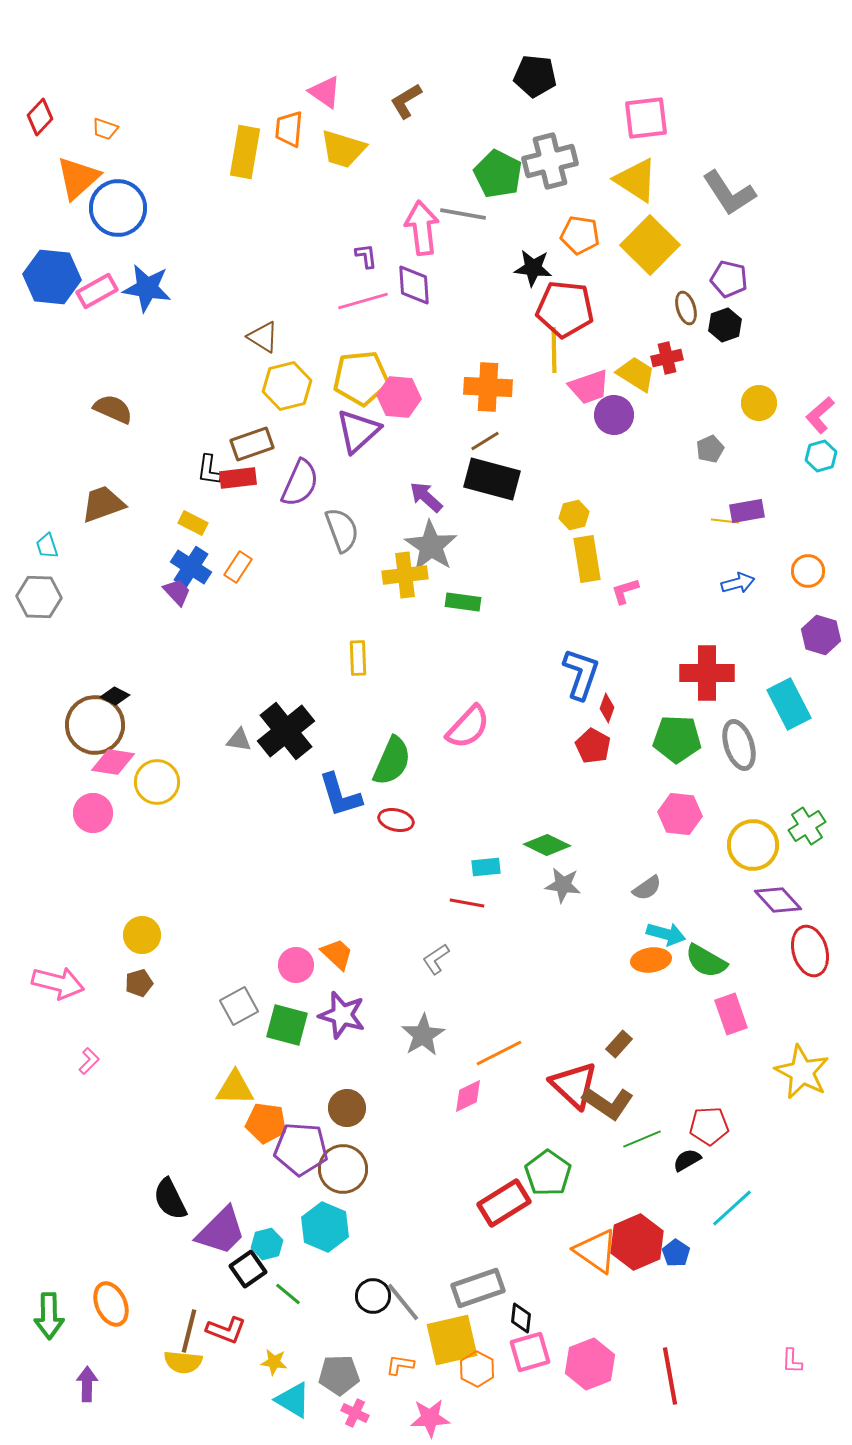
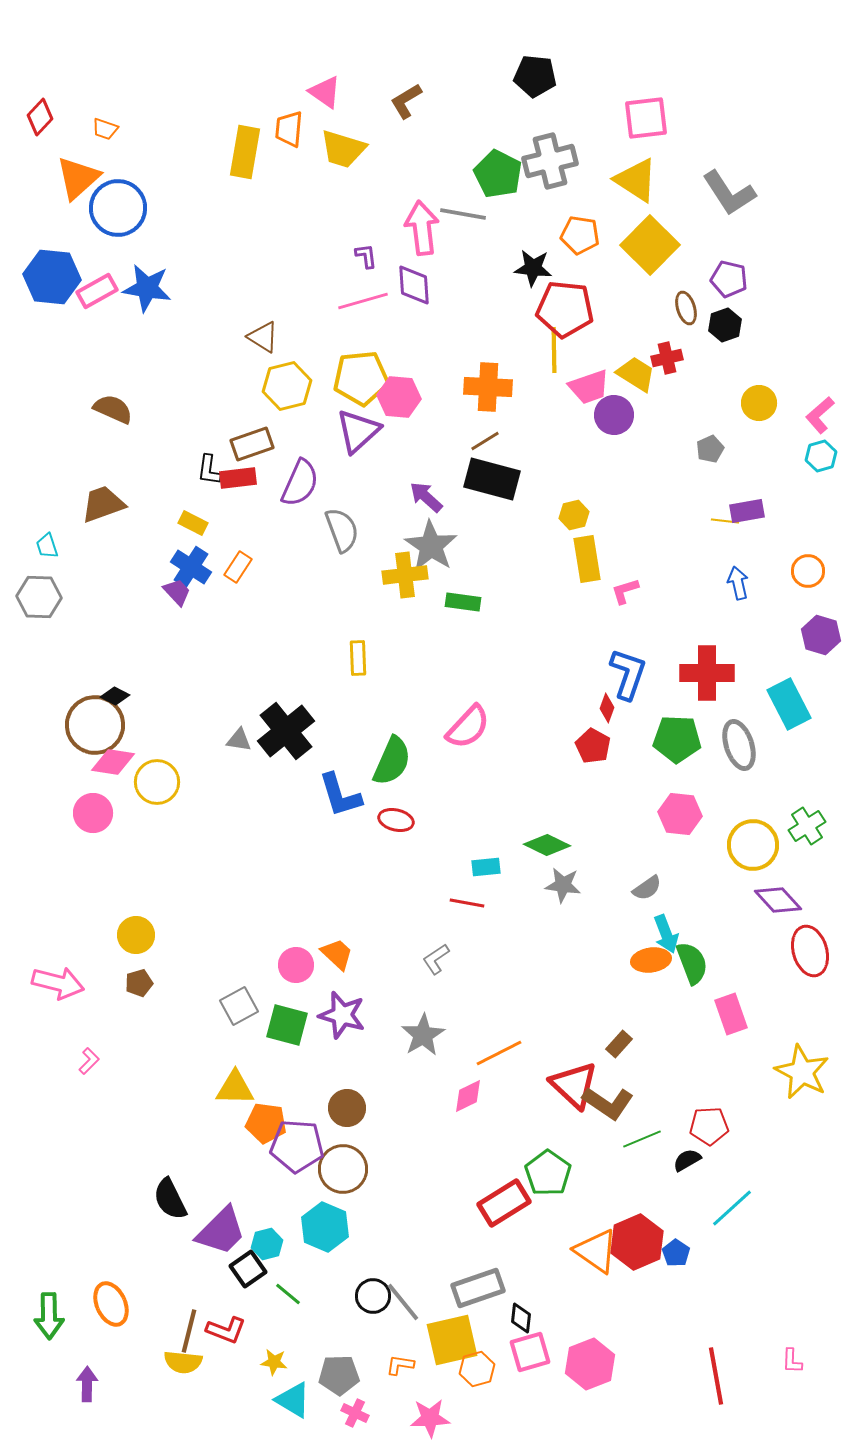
blue arrow at (738, 583): rotated 88 degrees counterclockwise
blue L-shape at (581, 674): moved 47 px right
cyan arrow at (666, 934): rotated 54 degrees clockwise
yellow circle at (142, 935): moved 6 px left
green semicircle at (706, 961): moved 14 px left, 2 px down; rotated 141 degrees counterclockwise
purple pentagon at (301, 1149): moved 4 px left, 3 px up
orange hexagon at (477, 1369): rotated 16 degrees clockwise
red line at (670, 1376): moved 46 px right
